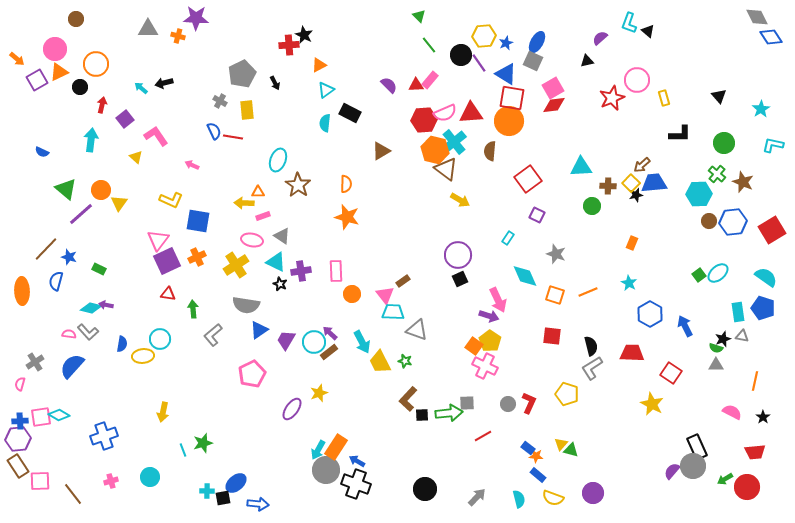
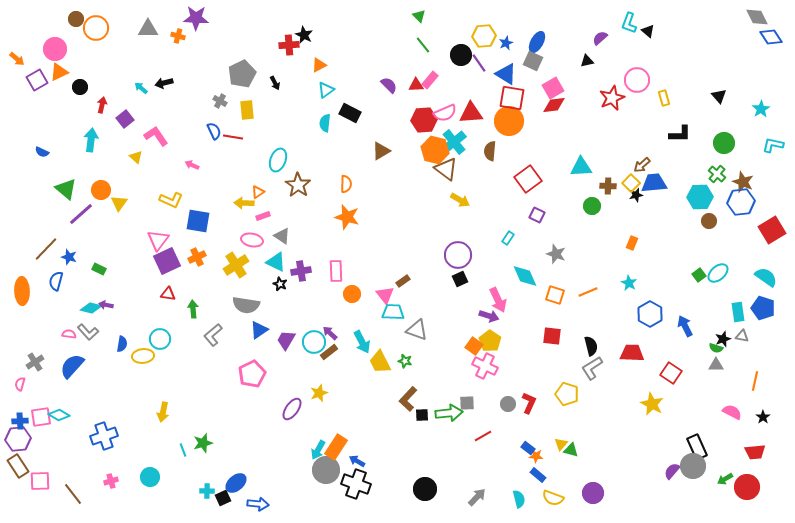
green line at (429, 45): moved 6 px left
orange circle at (96, 64): moved 36 px up
orange triangle at (258, 192): rotated 32 degrees counterclockwise
cyan hexagon at (699, 194): moved 1 px right, 3 px down
blue hexagon at (733, 222): moved 8 px right, 20 px up
black square at (223, 498): rotated 14 degrees counterclockwise
